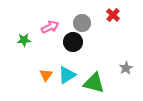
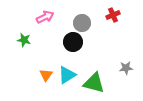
red cross: rotated 24 degrees clockwise
pink arrow: moved 5 px left, 10 px up
green star: rotated 16 degrees clockwise
gray star: rotated 24 degrees clockwise
